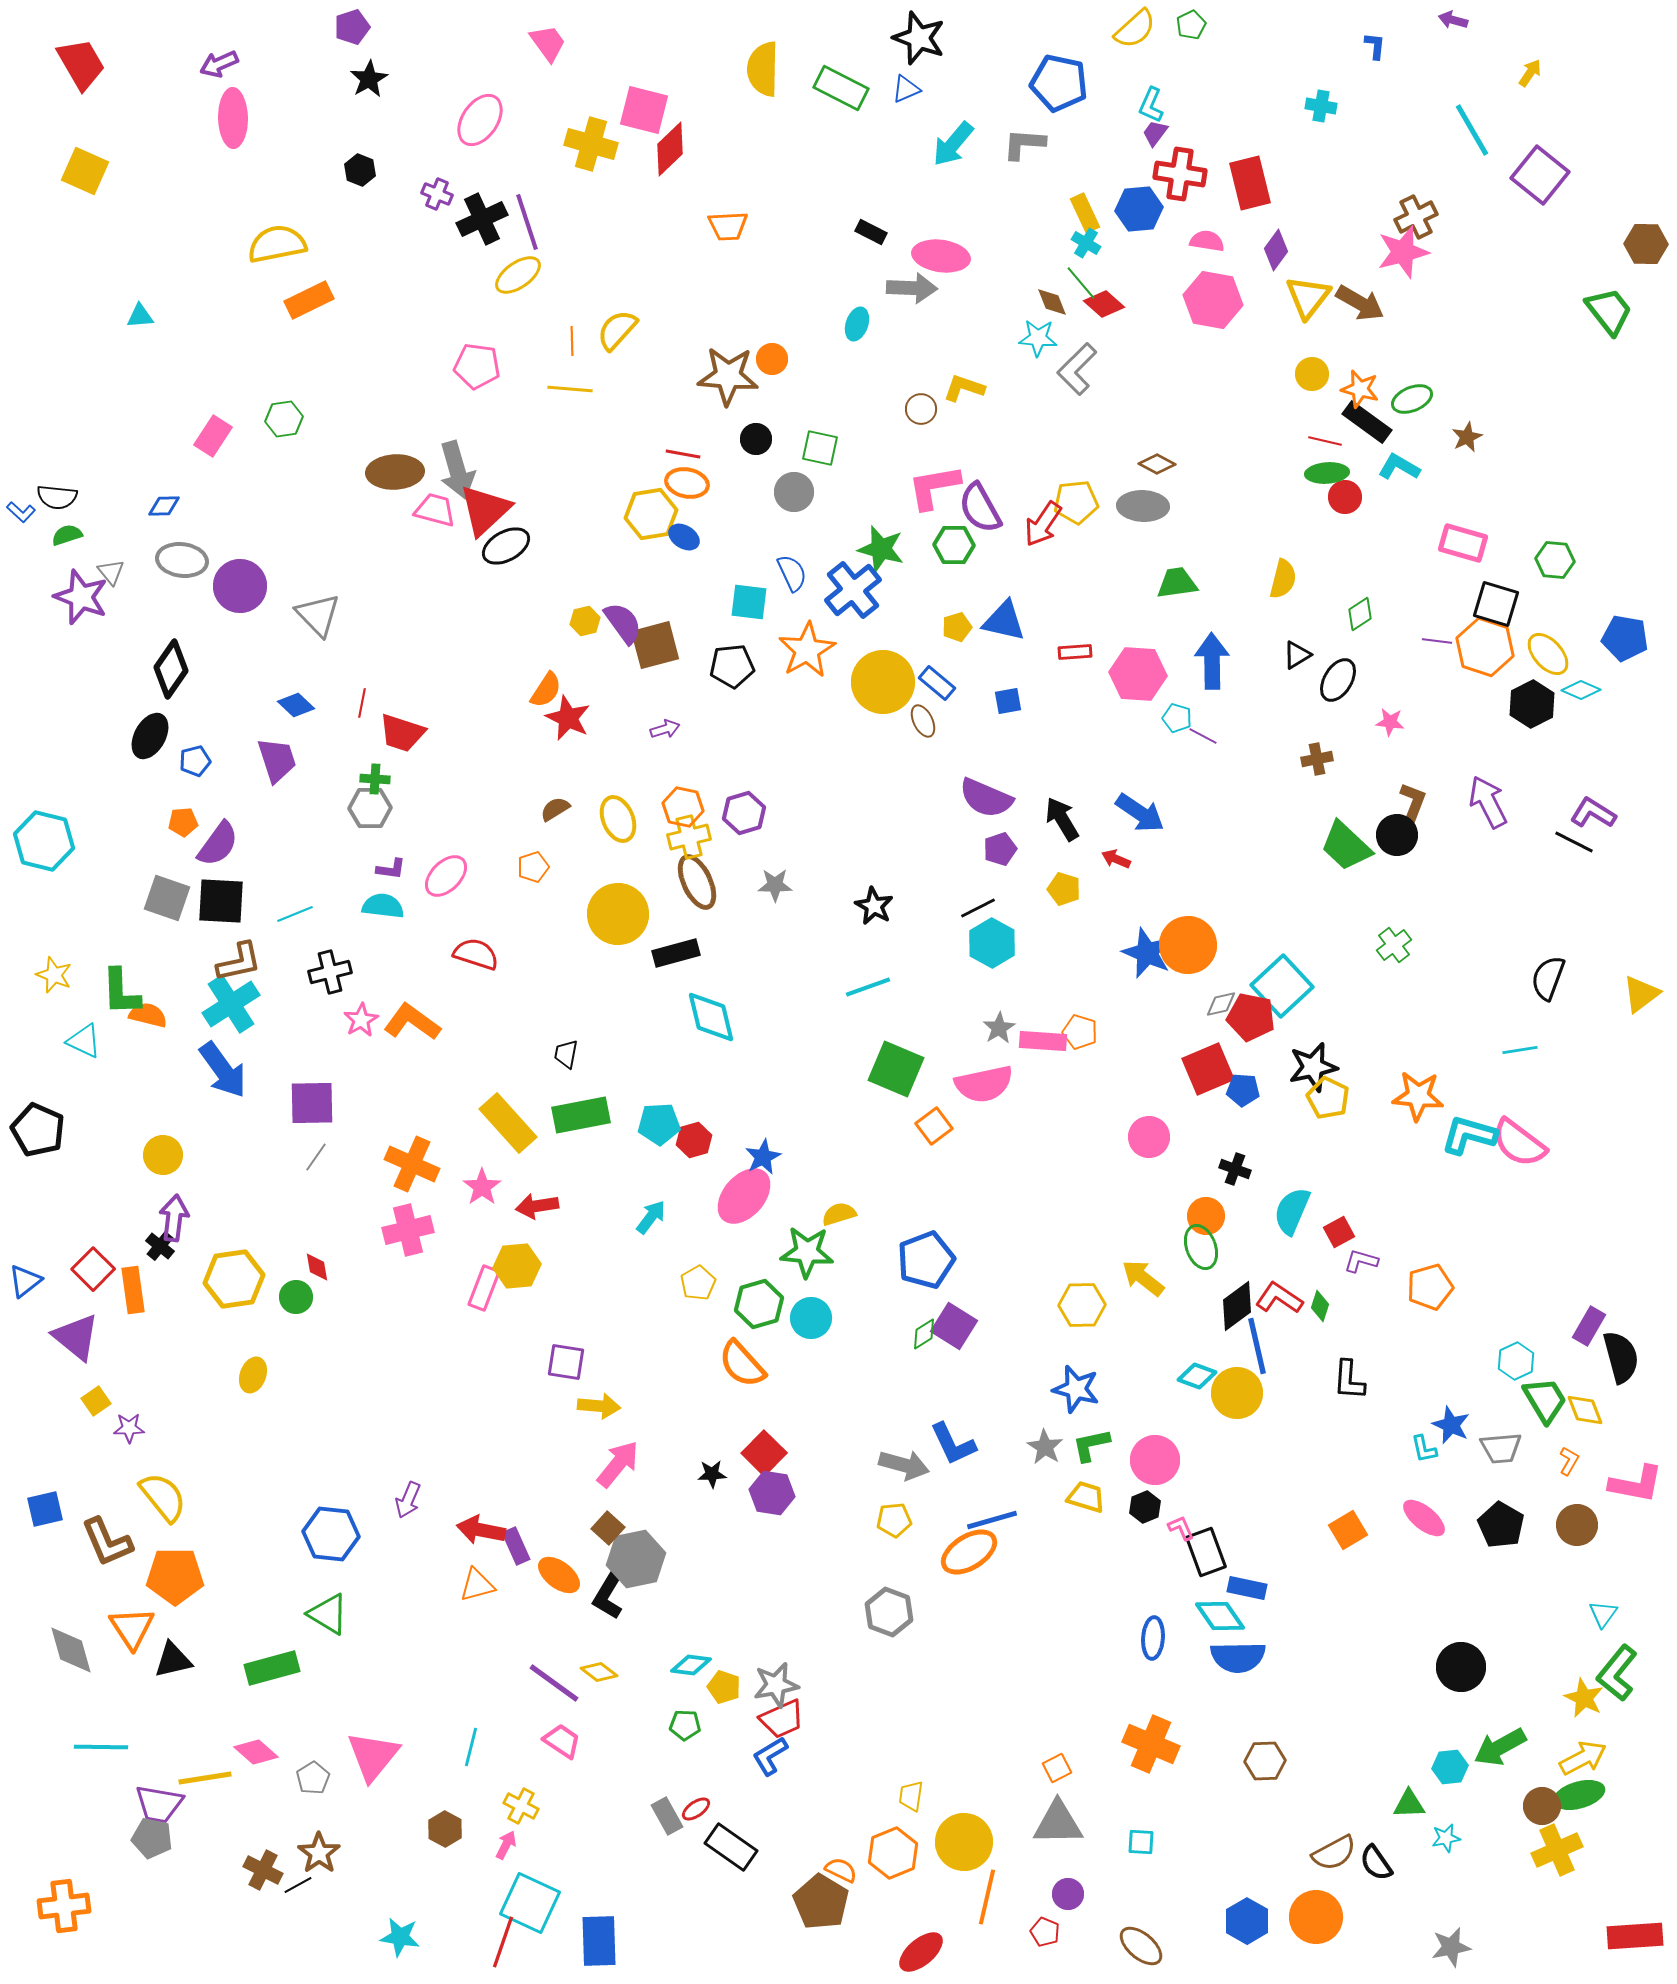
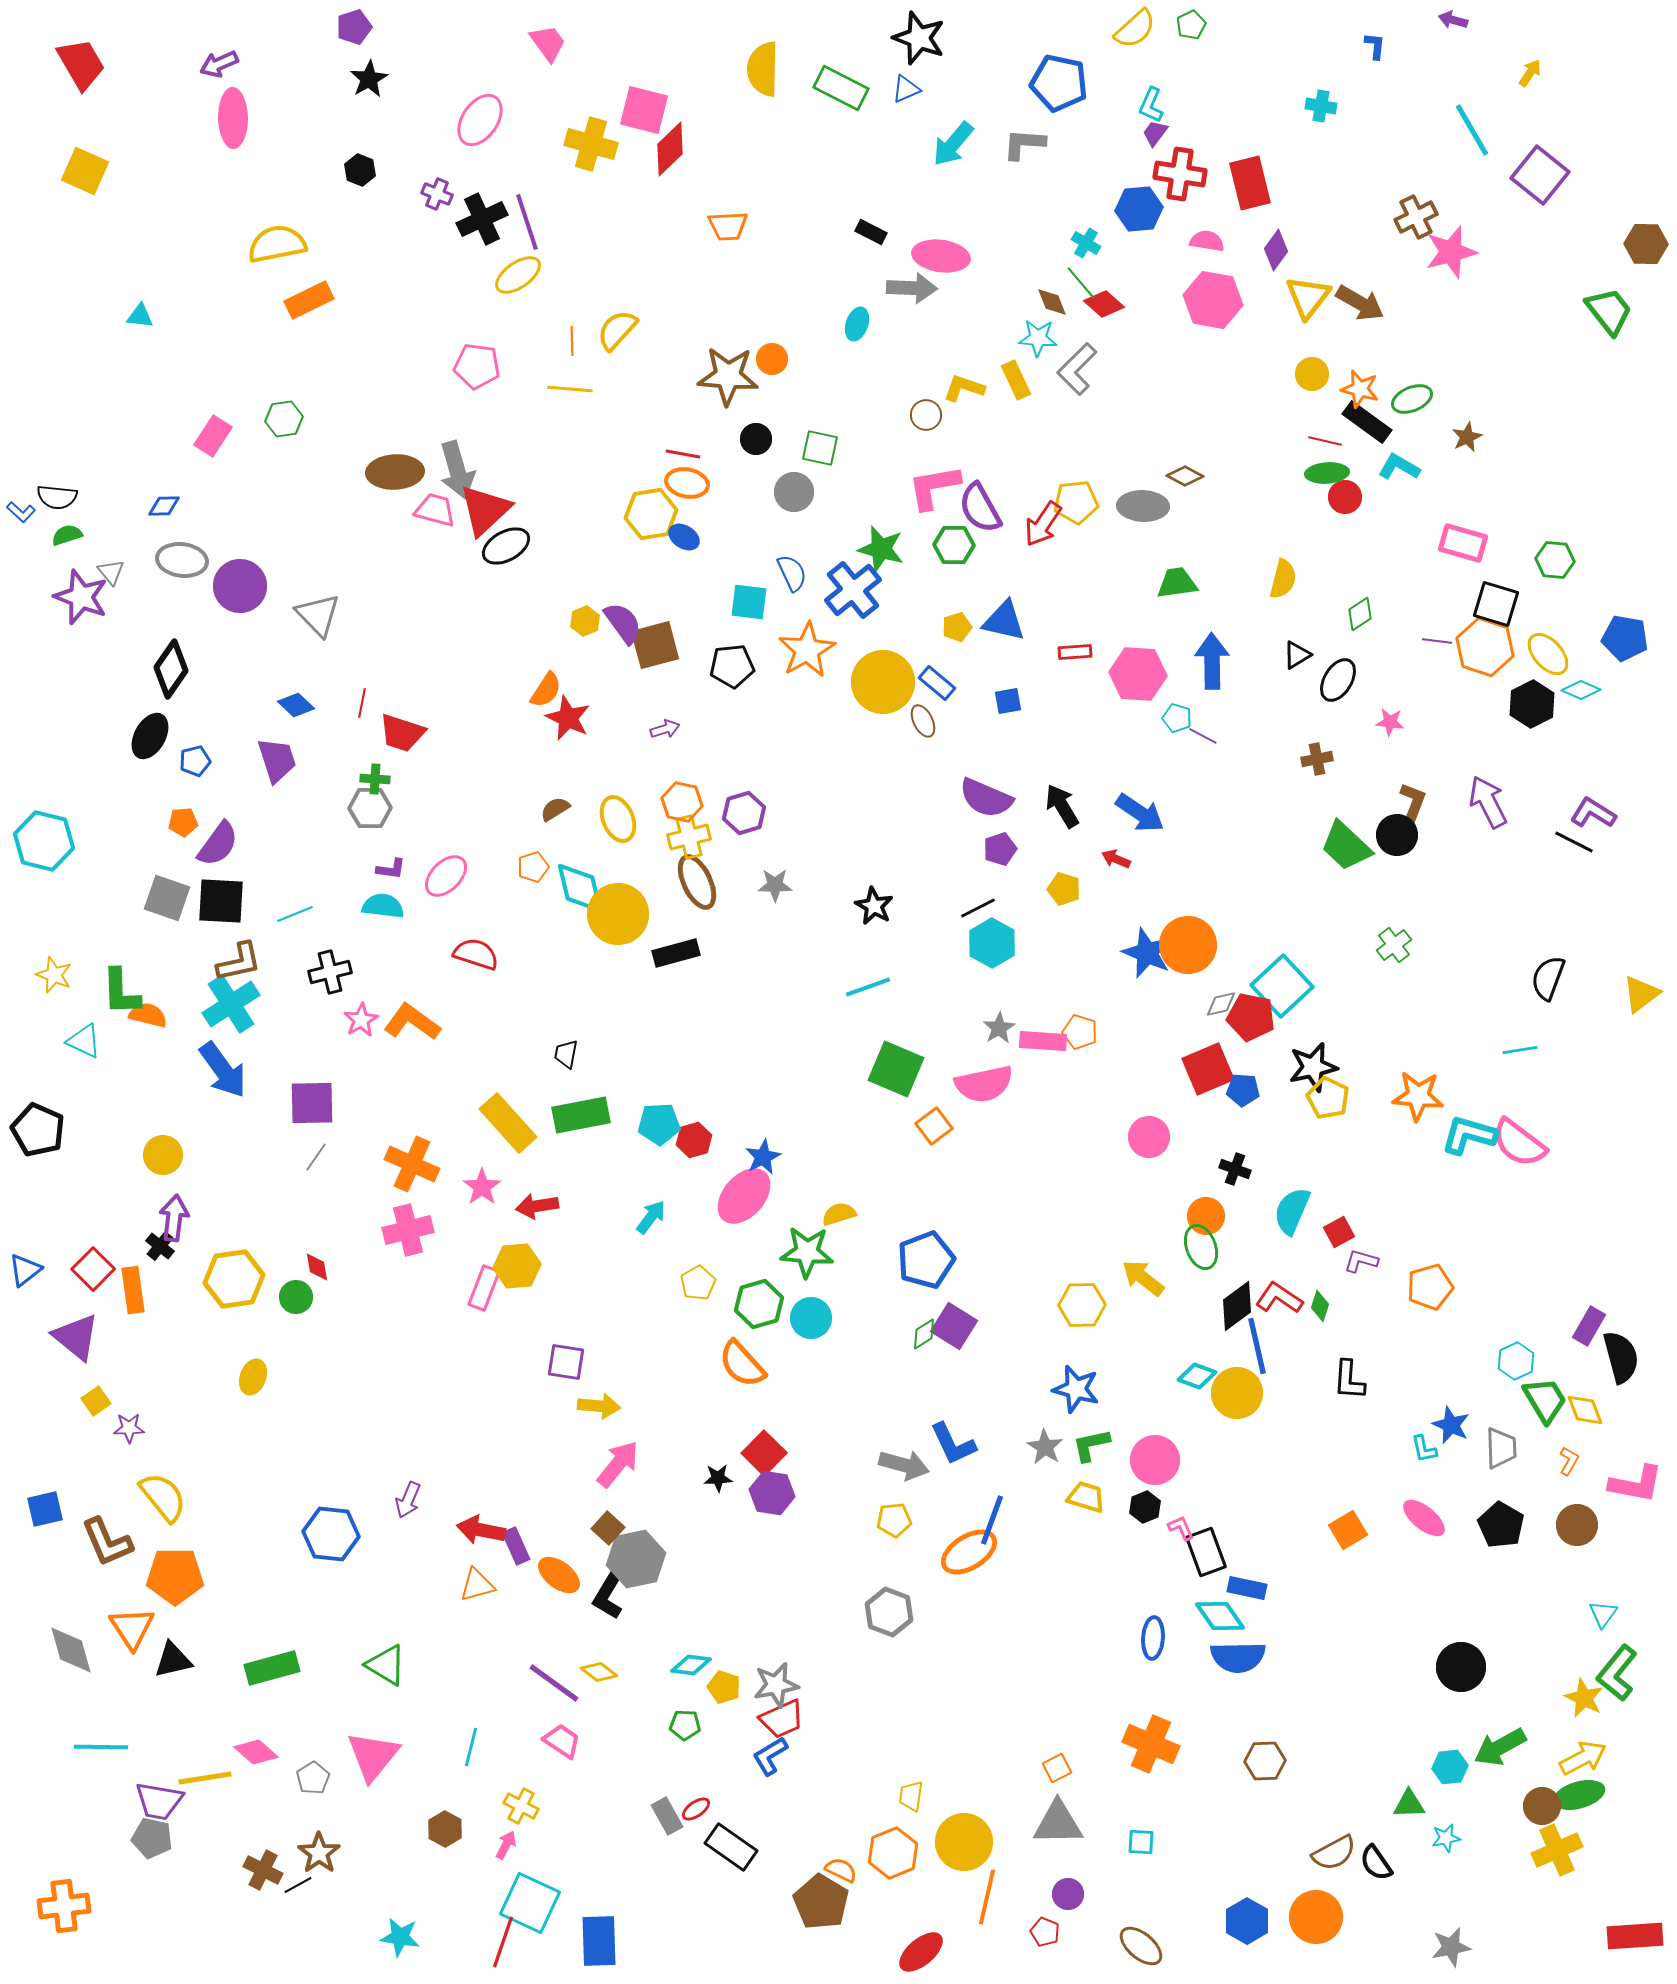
purple pentagon at (352, 27): moved 2 px right
yellow rectangle at (1085, 213): moved 69 px left, 167 px down
pink star at (1403, 252): moved 48 px right
cyan triangle at (140, 316): rotated 12 degrees clockwise
brown circle at (921, 409): moved 5 px right, 6 px down
brown diamond at (1157, 464): moved 28 px right, 12 px down
yellow hexagon at (585, 621): rotated 8 degrees counterclockwise
orange hexagon at (683, 807): moved 1 px left, 5 px up
black arrow at (1062, 819): moved 13 px up
cyan diamond at (711, 1017): moved 131 px left, 129 px up
blue triangle at (25, 1281): moved 11 px up
yellow ellipse at (253, 1375): moved 2 px down
gray trapezoid at (1501, 1448): rotated 87 degrees counterclockwise
black star at (712, 1474): moved 6 px right, 4 px down
blue line at (992, 1520): rotated 54 degrees counterclockwise
green triangle at (328, 1614): moved 58 px right, 51 px down
purple trapezoid at (159, 1804): moved 3 px up
